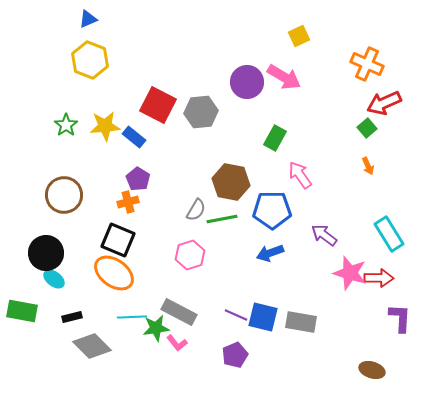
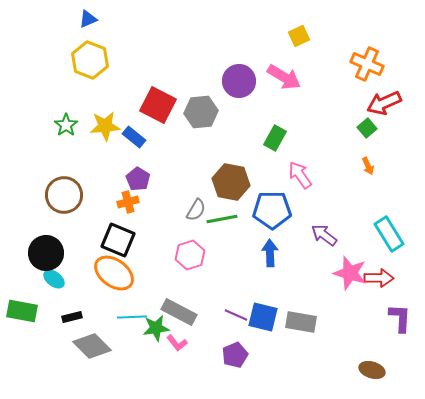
purple circle at (247, 82): moved 8 px left, 1 px up
blue arrow at (270, 253): rotated 108 degrees clockwise
